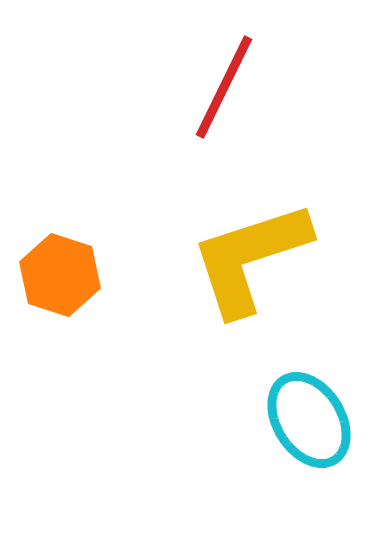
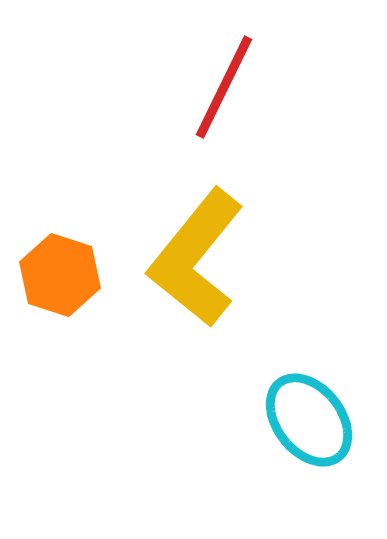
yellow L-shape: moved 54 px left; rotated 33 degrees counterclockwise
cyan ellipse: rotated 6 degrees counterclockwise
